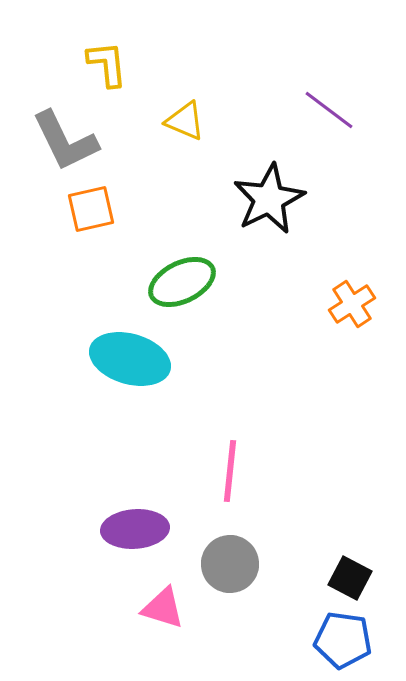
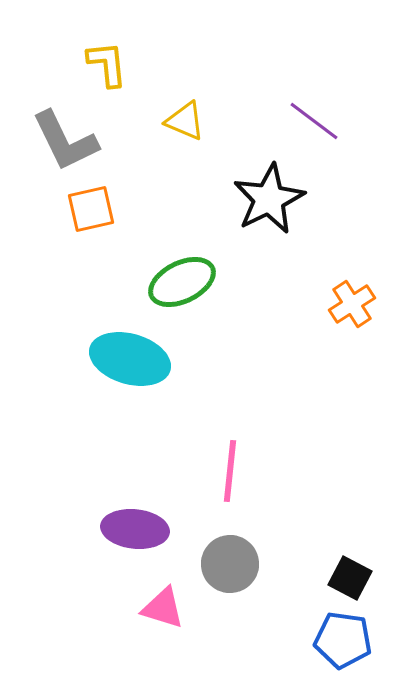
purple line: moved 15 px left, 11 px down
purple ellipse: rotated 10 degrees clockwise
